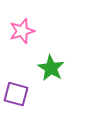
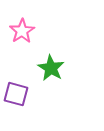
pink star: rotated 15 degrees counterclockwise
